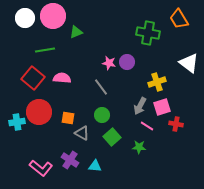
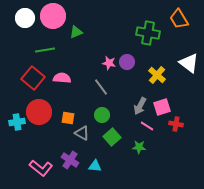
yellow cross: moved 7 px up; rotated 30 degrees counterclockwise
